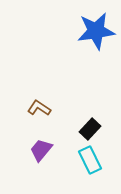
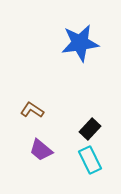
blue star: moved 16 px left, 12 px down
brown L-shape: moved 7 px left, 2 px down
purple trapezoid: rotated 90 degrees counterclockwise
